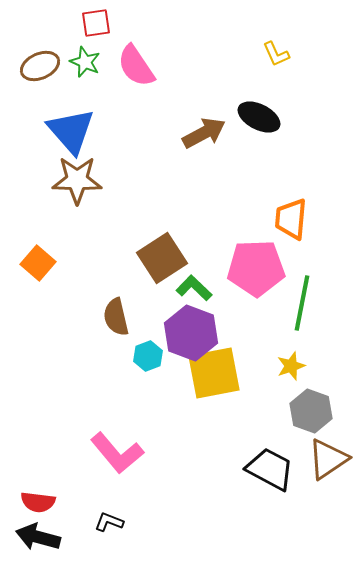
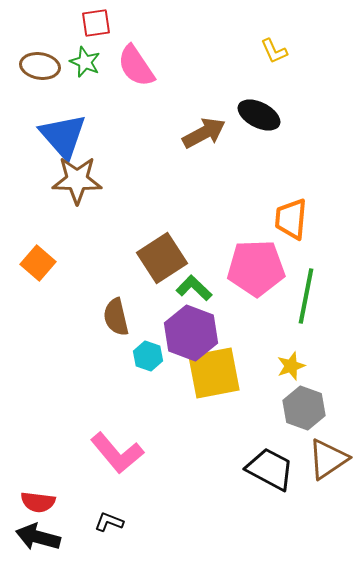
yellow L-shape: moved 2 px left, 3 px up
brown ellipse: rotated 33 degrees clockwise
black ellipse: moved 2 px up
blue triangle: moved 8 px left, 5 px down
green line: moved 4 px right, 7 px up
cyan hexagon: rotated 20 degrees counterclockwise
gray hexagon: moved 7 px left, 3 px up
